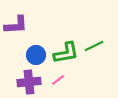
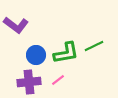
purple L-shape: rotated 40 degrees clockwise
